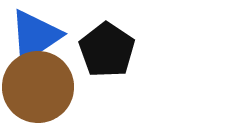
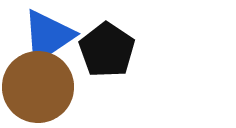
blue triangle: moved 13 px right
